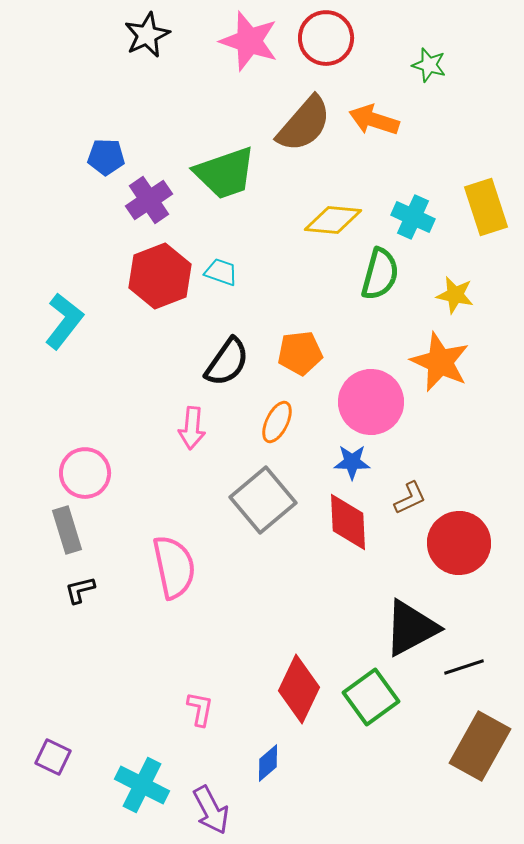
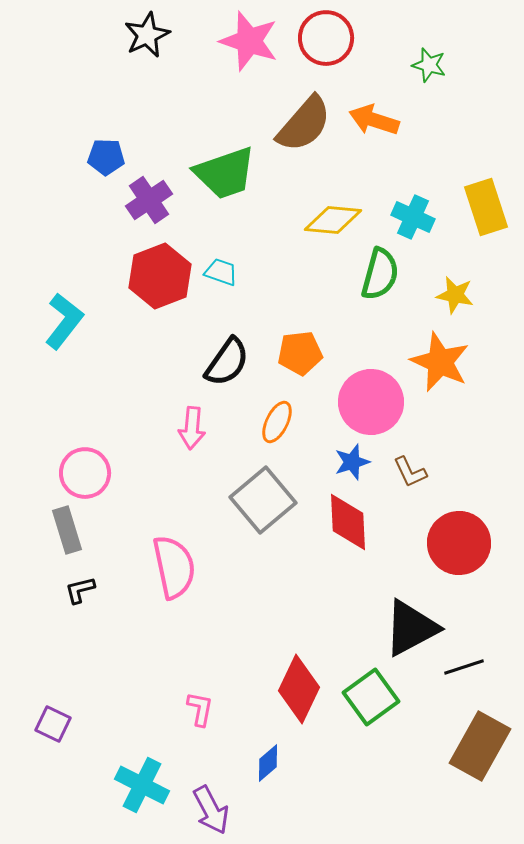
blue star at (352, 462): rotated 18 degrees counterclockwise
brown L-shape at (410, 498): moved 26 px up; rotated 90 degrees clockwise
purple square at (53, 757): moved 33 px up
